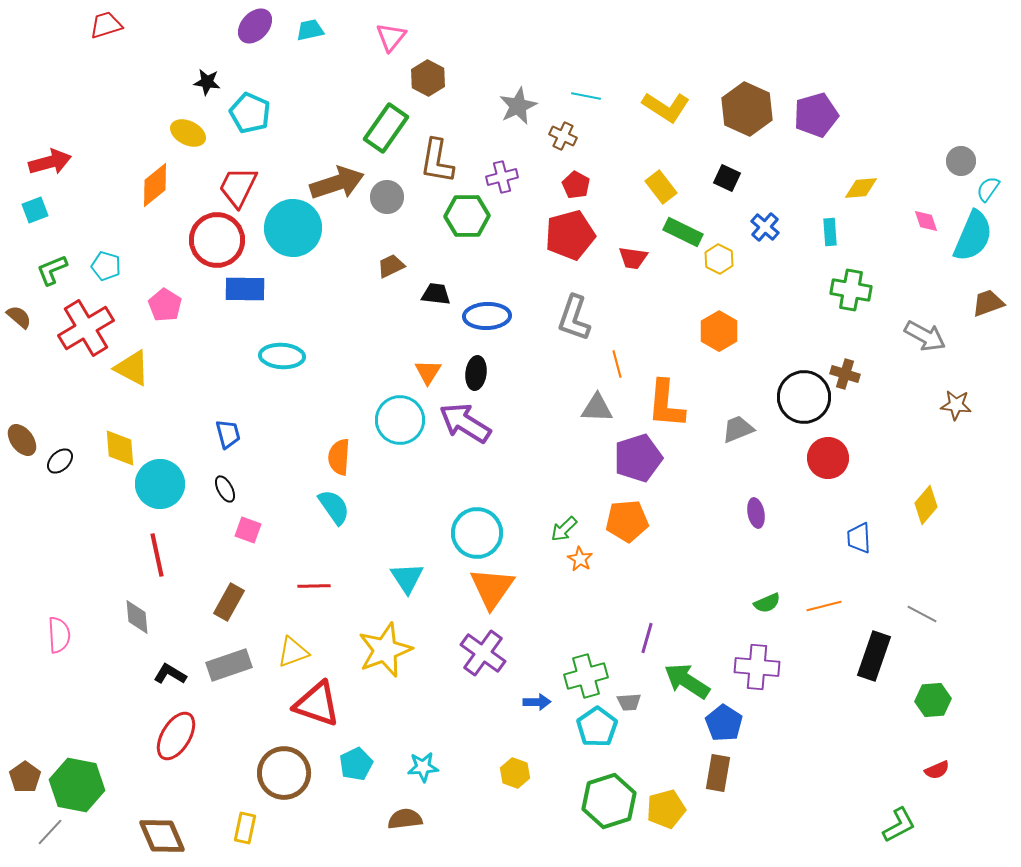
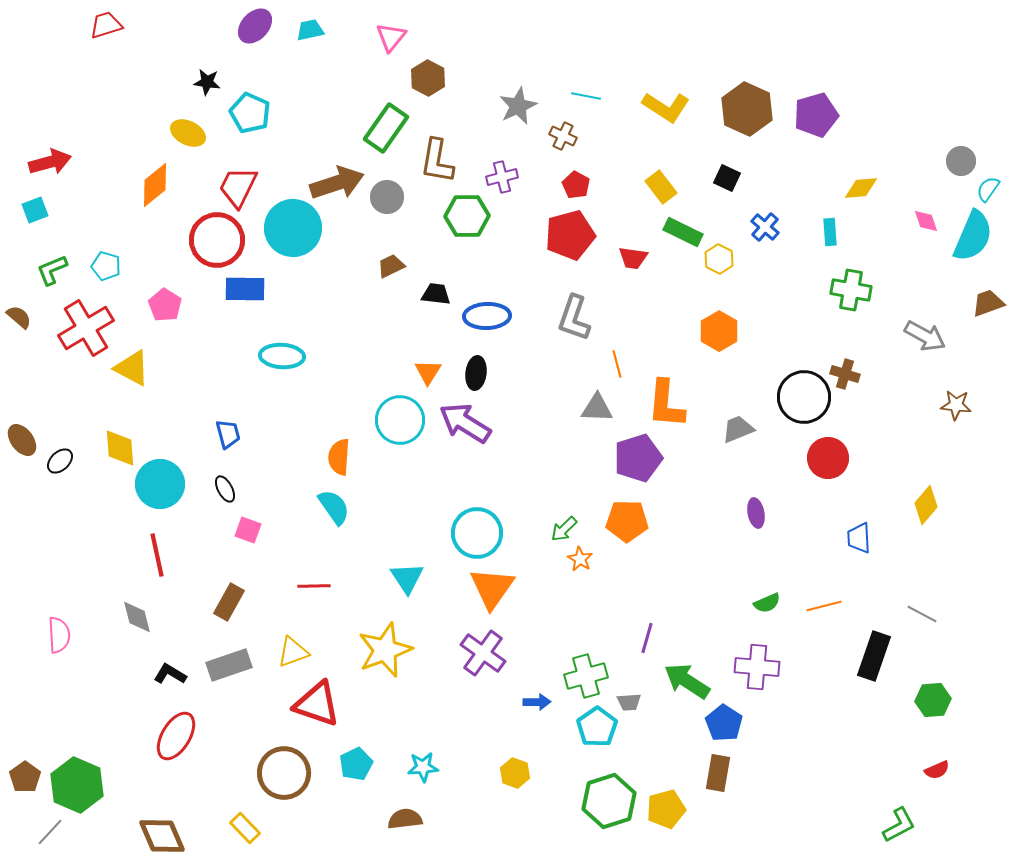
orange pentagon at (627, 521): rotated 6 degrees clockwise
gray diamond at (137, 617): rotated 9 degrees counterclockwise
green hexagon at (77, 785): rotated 12 degrees clockwise
yellow rectangle at (245, 828): rotated 56 degrees counterclockwise
